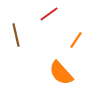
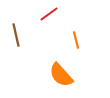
orange line: rotated 48 degrees counterclockwise
orange semicircle: moved 2 px down
